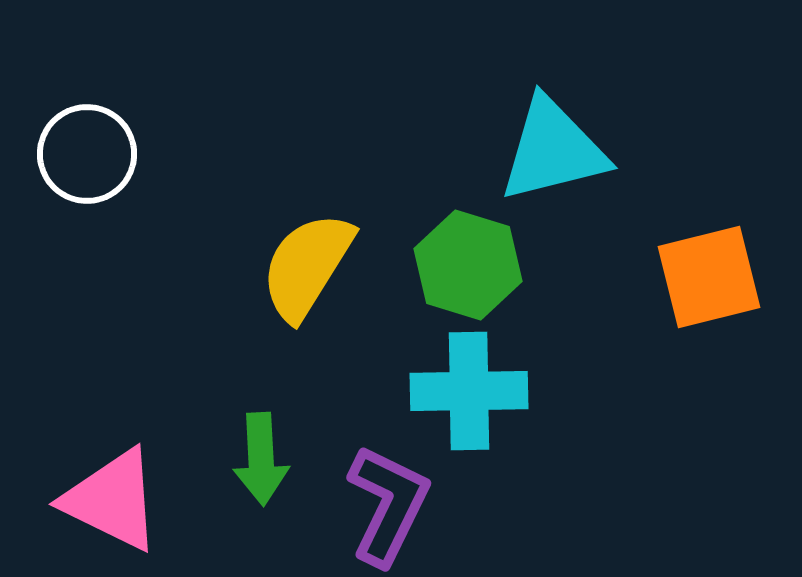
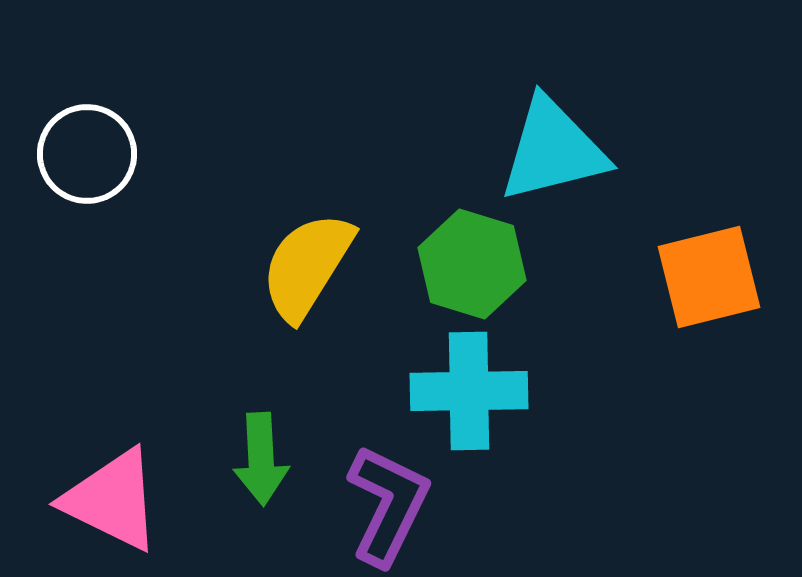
green hexagon: moved 4 px right, 1 px up
